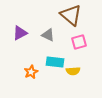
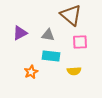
gray triangle: rotated 16 degrees counterclockwise
pink square: moved 1 px right; rotated 14 degrees clockwise
cyan rectangle: moved 4 px left, 6 px up
yellow semicircle: moved 1 px right
